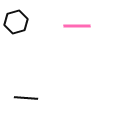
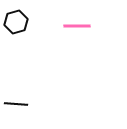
black line: moved 10 px left, 6 px down
